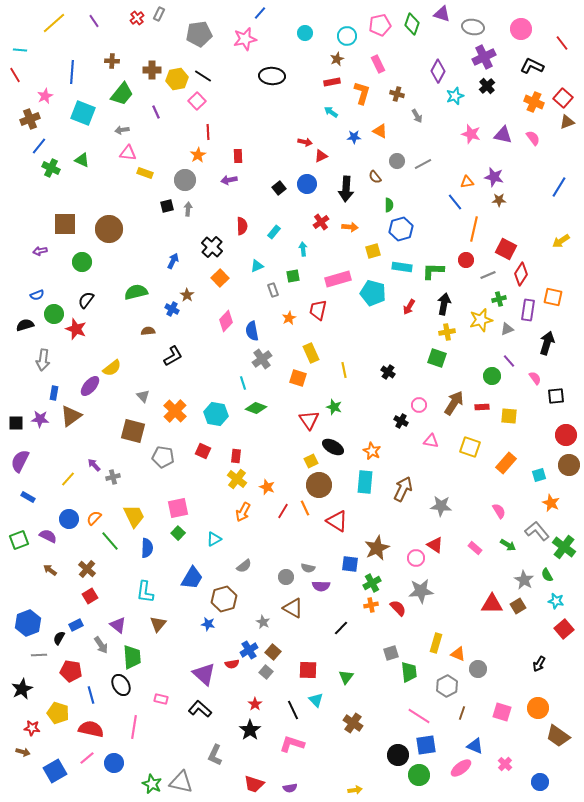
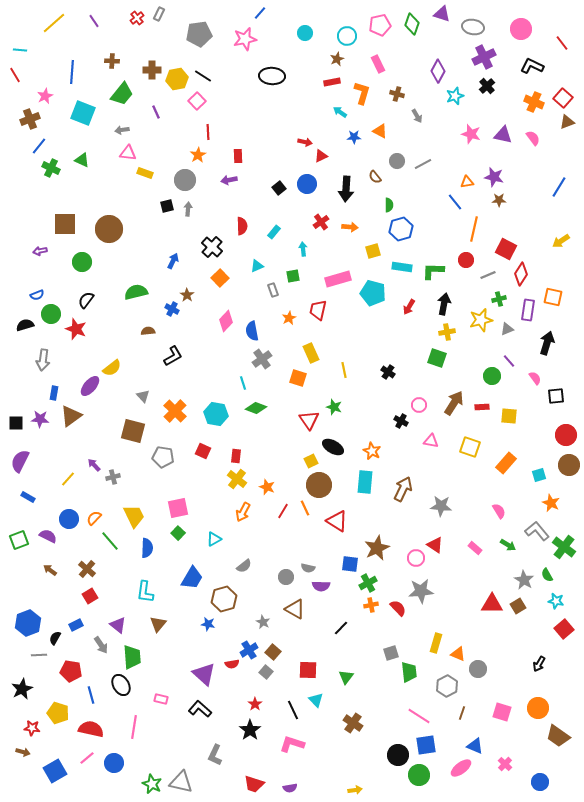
cyan arrow at (331, 112): moved 9 px right
green circle at (54, 314): moved 3 px left
green cross at (372, 583): moved 4 px left
brown triangle at (293, 608): moved 2 px right, 1 px down
black semicircle at (59, 638): moved 4 px left
